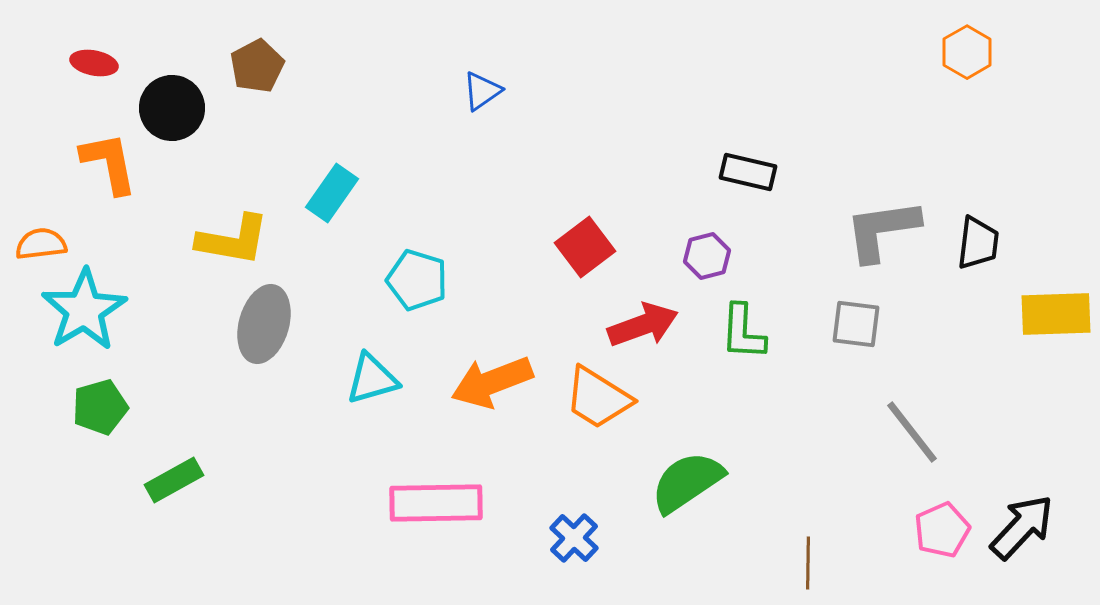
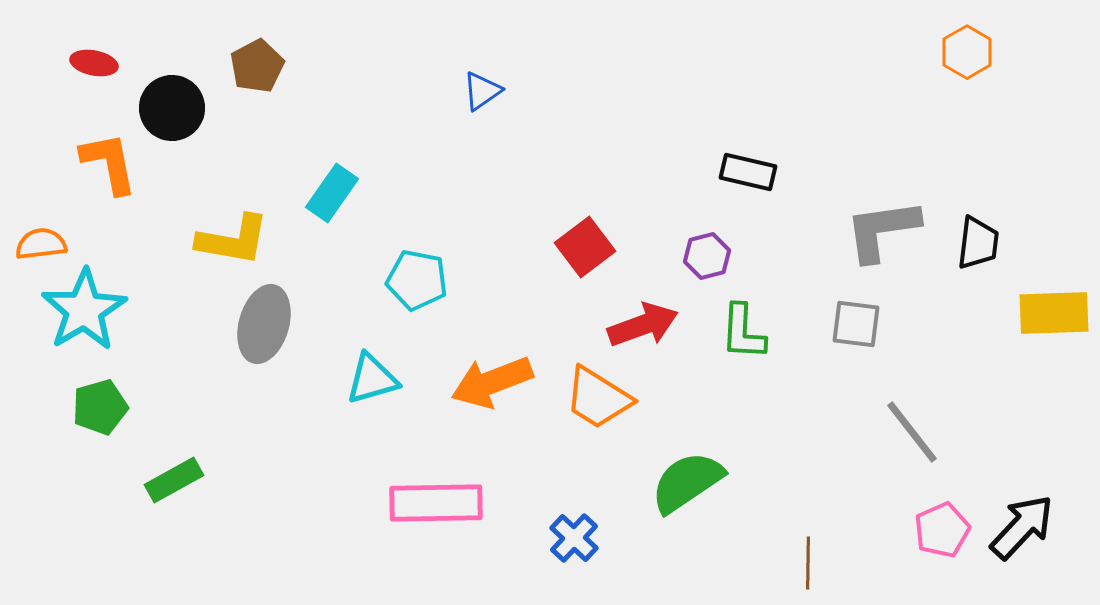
cyan pentagon: rotated 6 degrees counterclockwise
yellow rectangle: moved 2 px left, 1 px up
